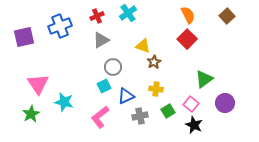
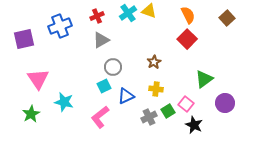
brown square: moved 2 px down
purple square: moved 2 px down
yellow triangle: moved 6 px right, 35 px up
pink triangle: moved 5 px up
pink square: moved 5 px left
gray cross: moved 9 px right, 1 px down; rotated 14 degrees counterclockwise
